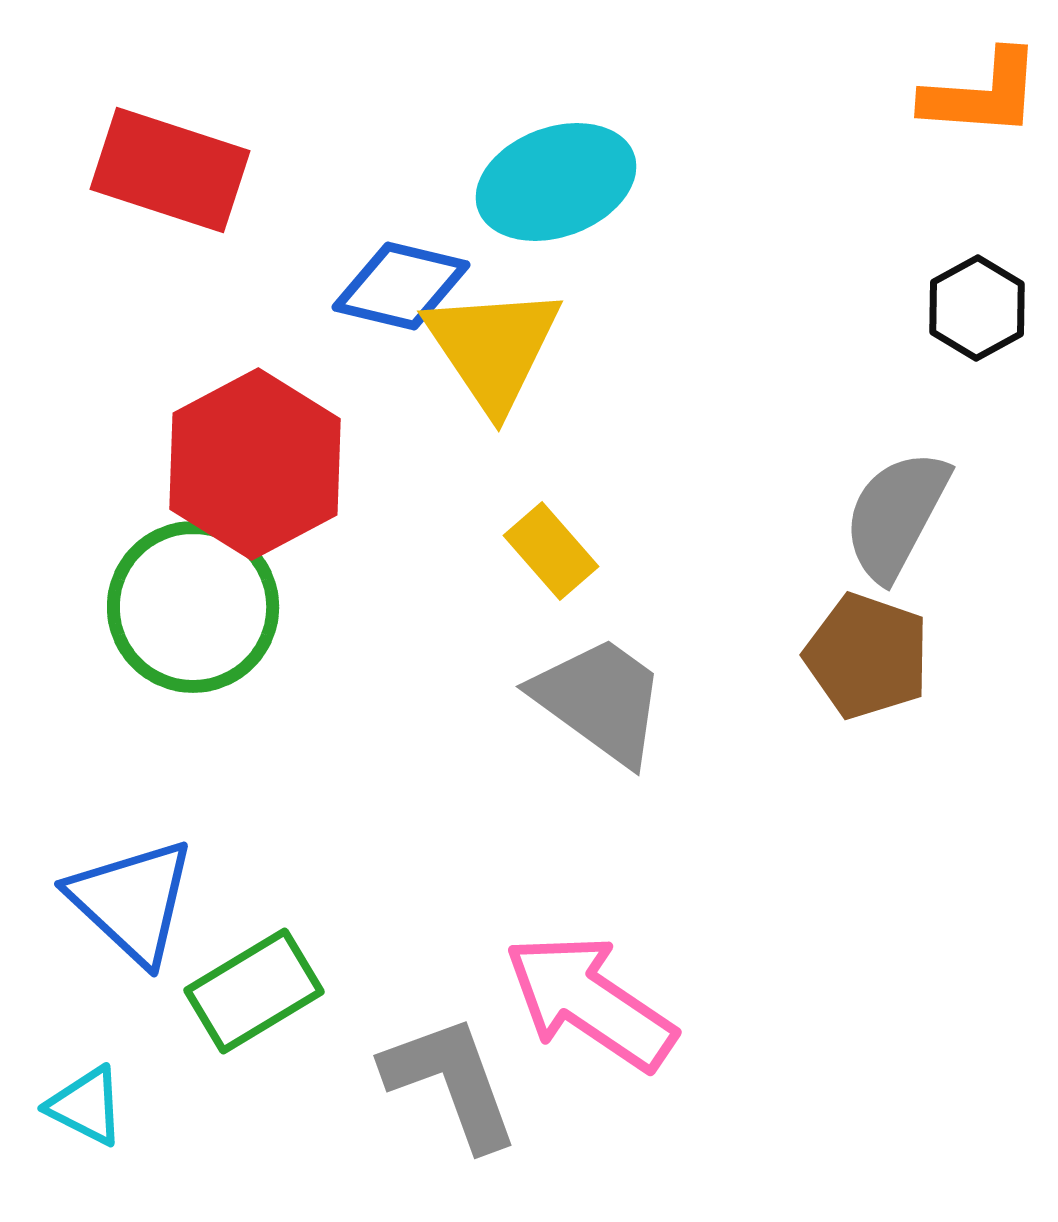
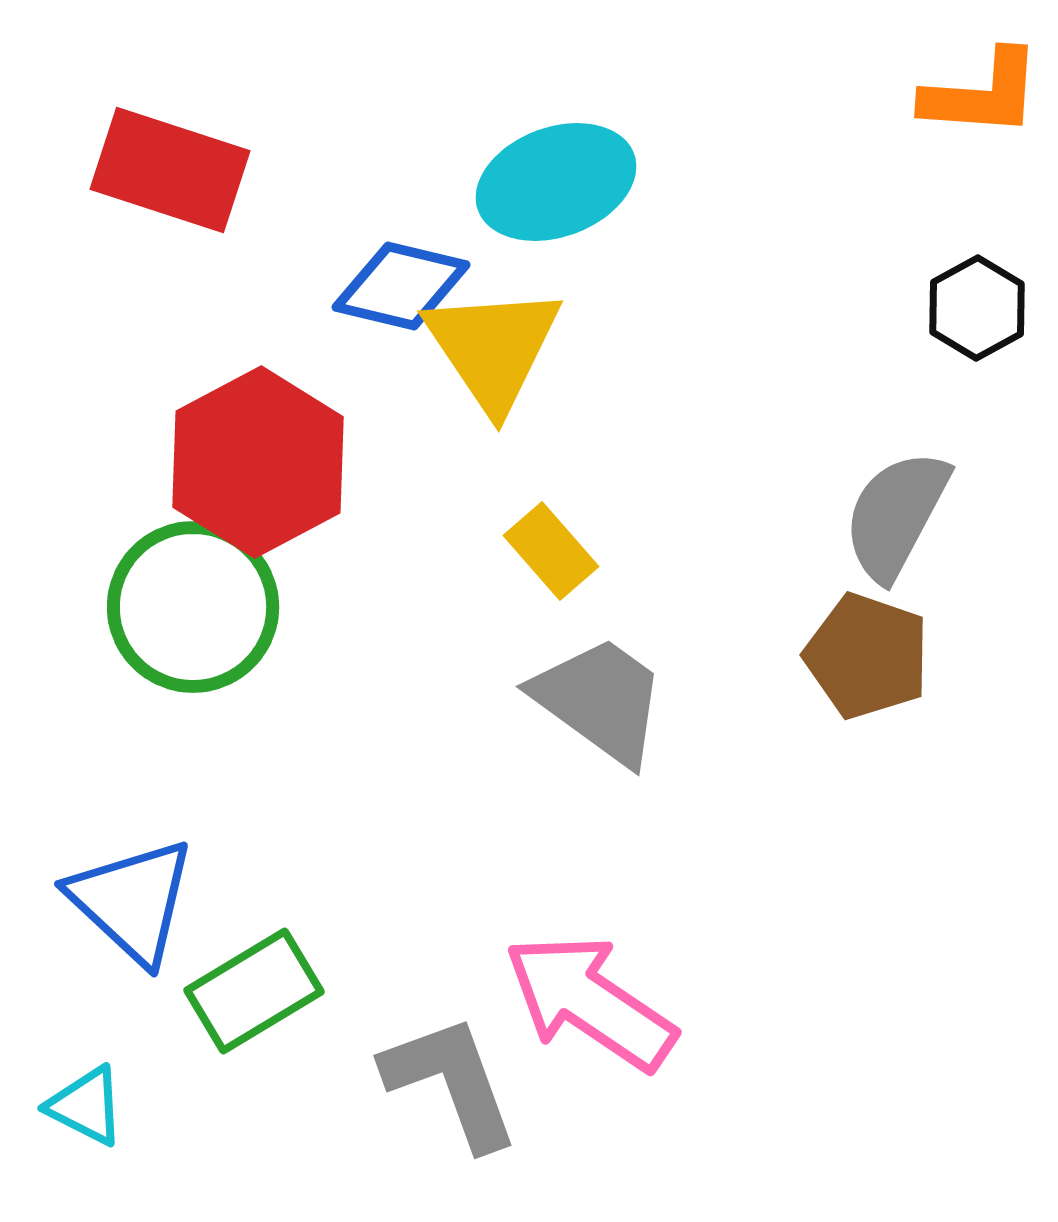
red hexagon: moved 3 px right, 2 px up
